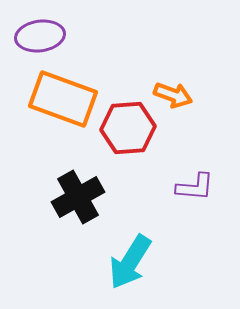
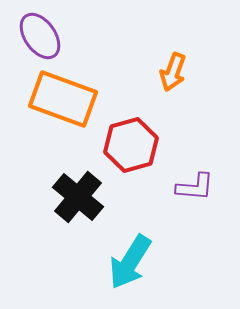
purple ellipse: rotated 63 degrees clockwise
orange arrow: moved 23 px up; rotated 90 degrees clockwise
red hexagon: moved 3 px right, 17 px down; rotated 12 degrees counterclockwise
black cross: rotated 21 degrees counterclockwise
